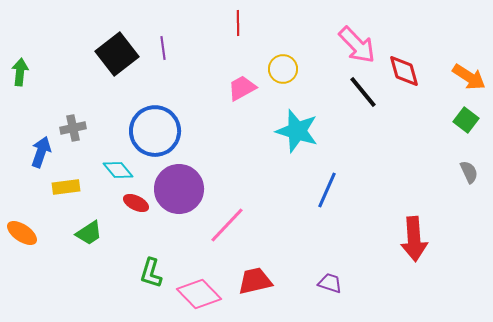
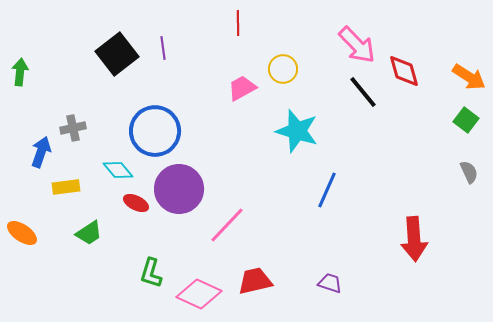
pink diamond: rotated 21 degrees counterclockwise
